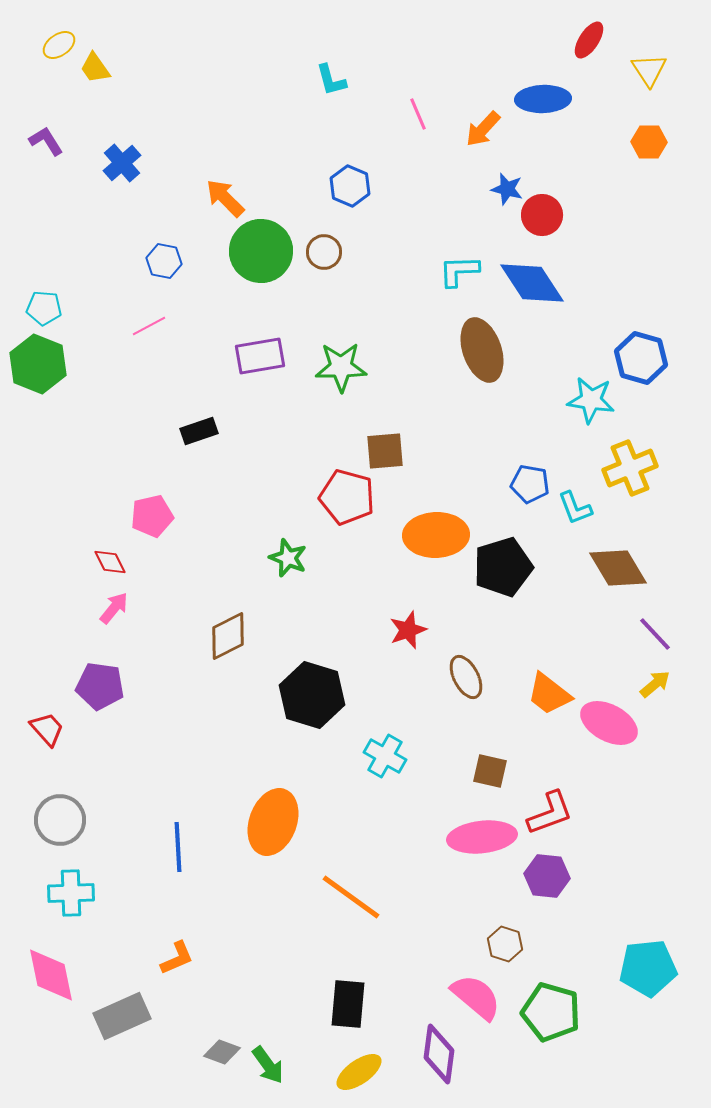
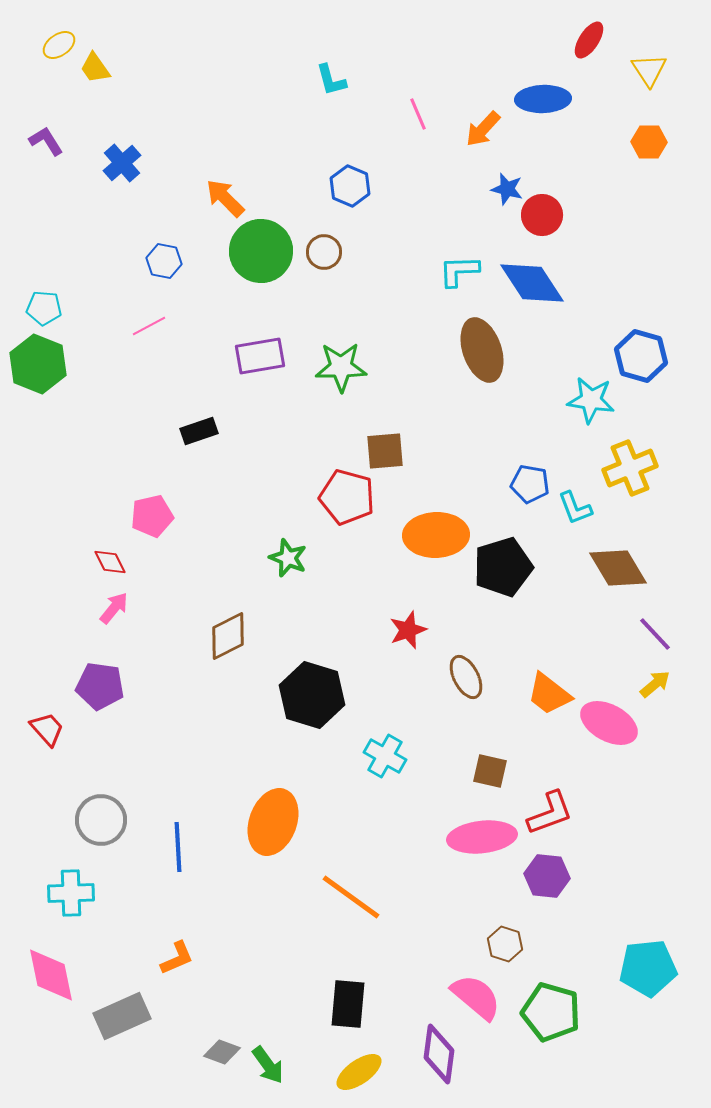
blue hexagon at (641, 358): moved 2 px up
gray circle at (60, 820): moved 41 px right
